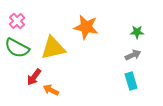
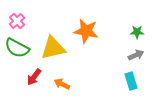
orange star: moved 4 px down
gray arrow: moved 3 px right
orange arrow: moved 11 px right, 6 px up
